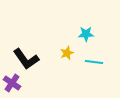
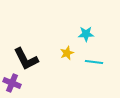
black L-shape: rotated 8 degrees clockwise
purple cross: rotated 12 degrees counterclockwise
